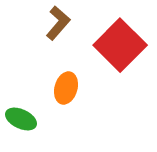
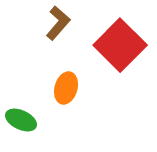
green ellipse: moved 1 px down
